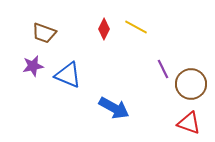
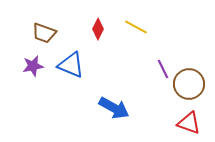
red diamond: moved 6 px left
blue triangle: moved 3 px right, 10 px up
brown circle: moved 2 px left
